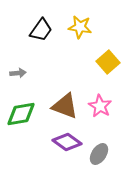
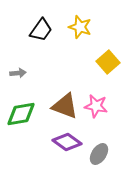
yellow star: rotated 10 degrees clockwise
pink star: moved 4 px left; rotated 20 degrees counterclockwise
